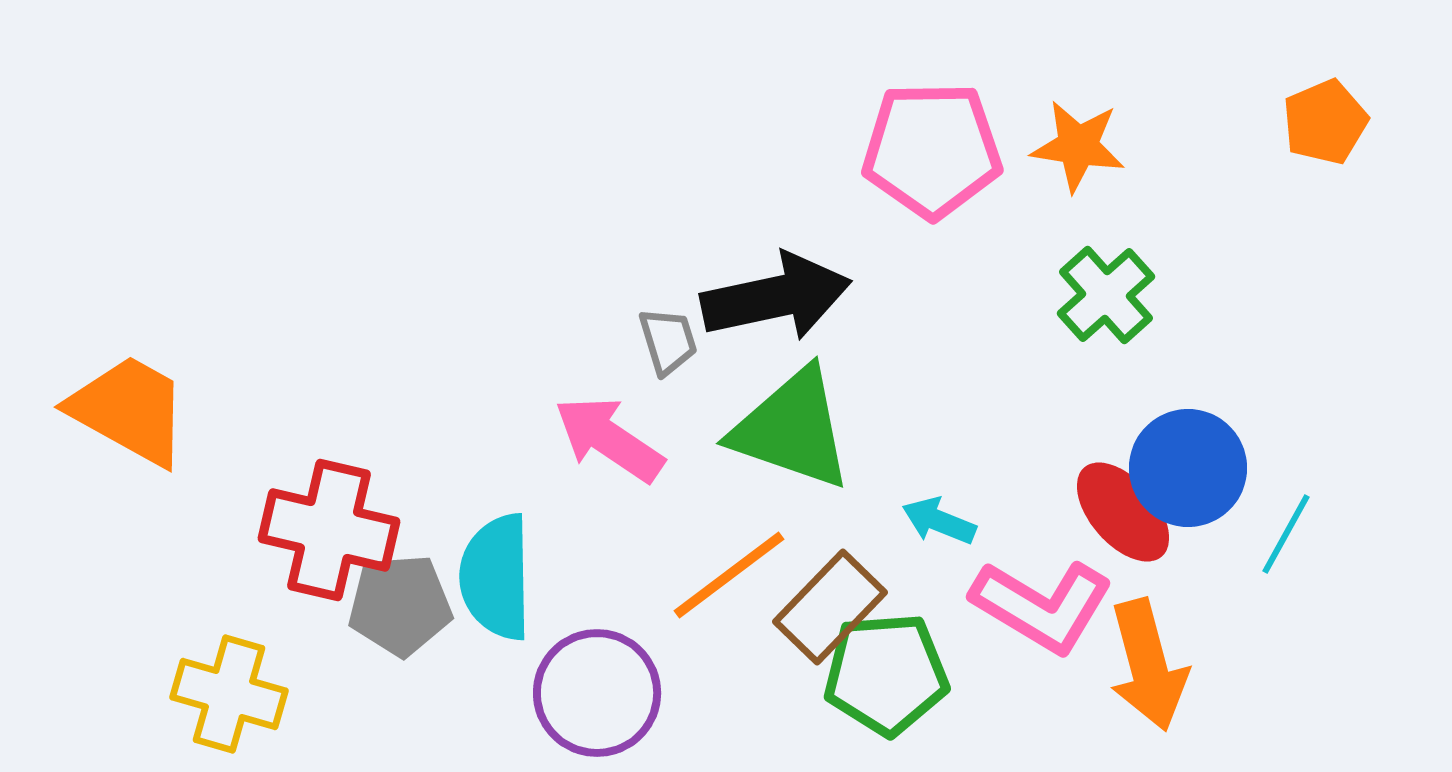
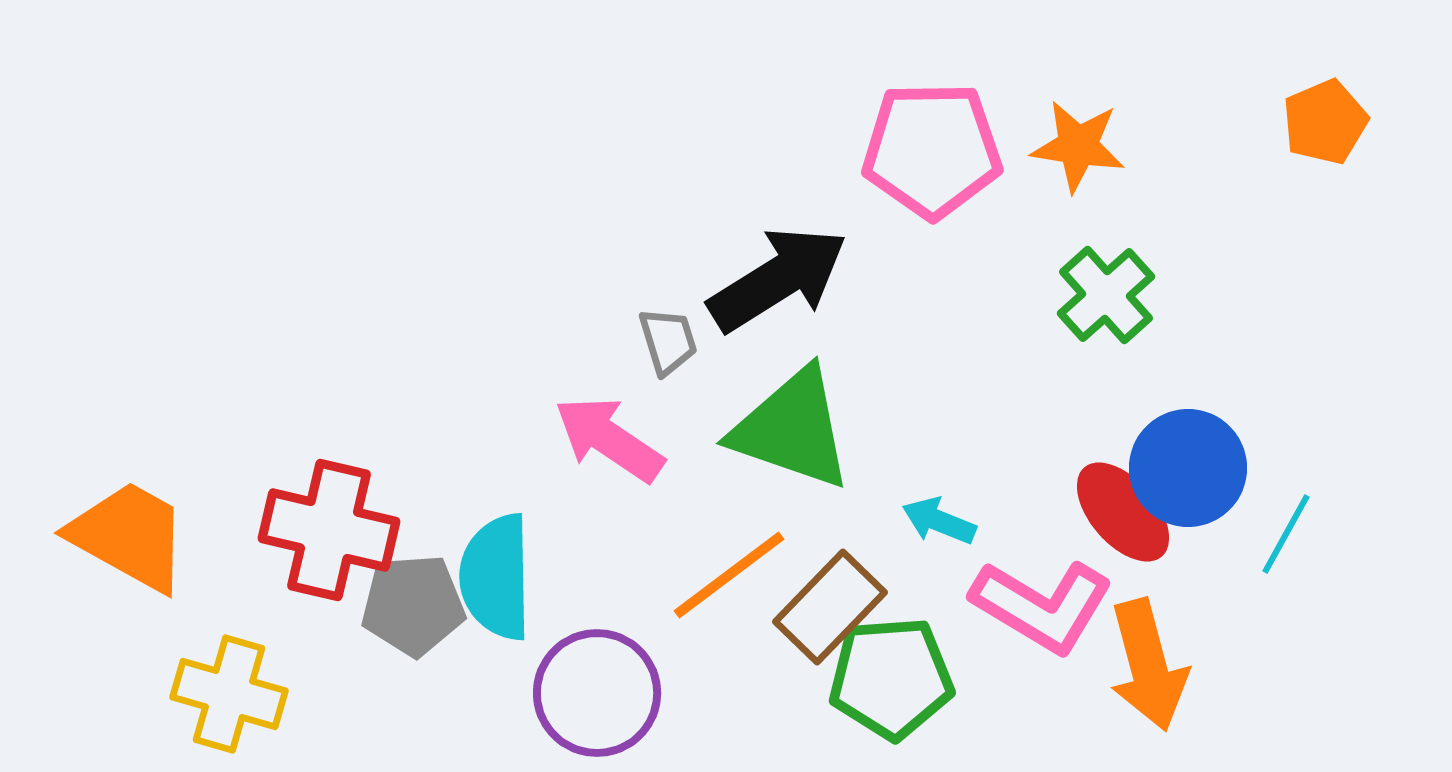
black arrow: moved 2 px right, 18 px up; rotated 20 degrees counterclockwise
orange trapezoid: moved 126 px down
gray pentagon: moved 13 px right
green pentagon: moved 5 px right, 4 px down
